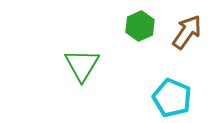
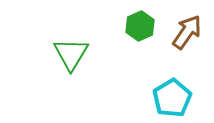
green triangle: moved 11 px left, 11 px up
cyan pentagon: rotated 18 degrees clockwise
